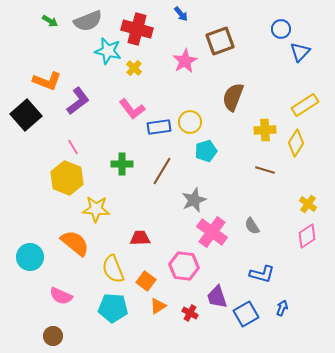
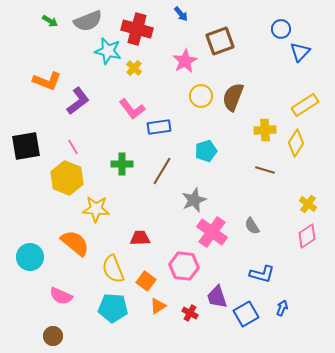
black square at (26, 115): moved 31 px down; rotated 32 degrees clockwise
yellow circle at (190, 122): moved 11 px right, 26 px up
